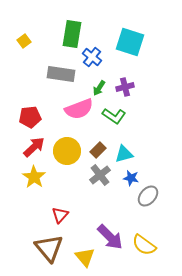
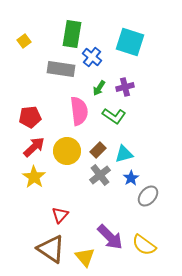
gray rectangle: moved 5 px up
pink semicircle: moved 2 px down; rotated 76 degrees counterclockwise
blue star: rotated 28 degrees clockwise
brown triangle: moved 2 px right, 1 px down; rotated 16 degrees counterclockwise
